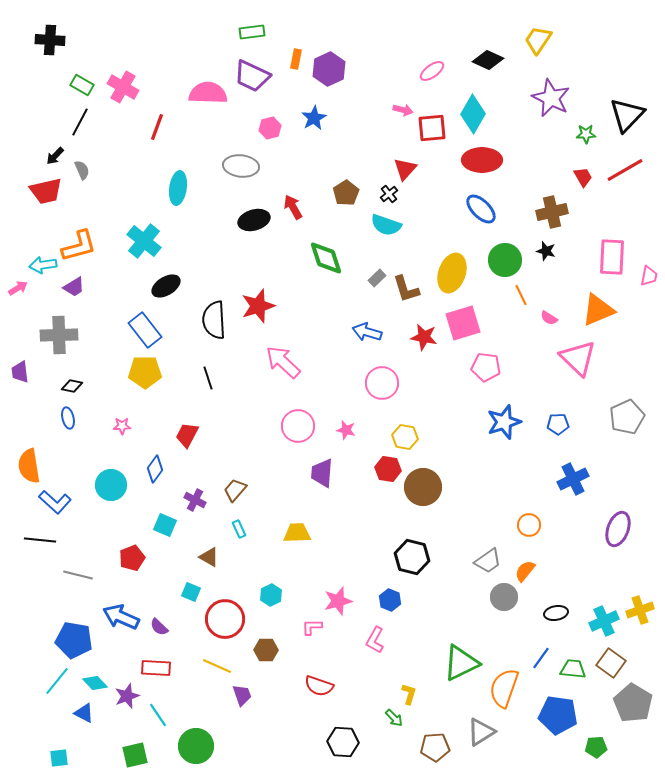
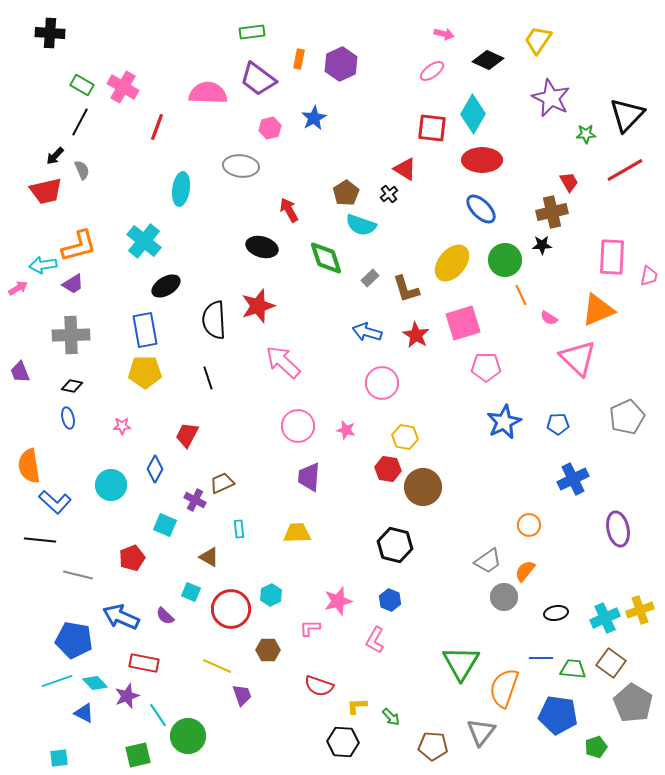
black cross at (50, 40): moved 7 px up
orange rectangle at (296, 59): moved 3 px right
purple hexagon at (329, 69): moved 12 px right, 5 px up
purple trapezoid at (252, 76): moved 6 px right, 3 px down; rotated 12 degrees clockwise
pink arrow at (403, 110): moved 41 px right, 76 px up
red square at (432, 128): rotated 12 degrees clockwise
red triangle at (405, 169): rotated 40 degrees counterclockwise
red trapezoid at (583, 177): moved 14 px left, 5 px down
cyan ellipse at (178, 188): moved 3 px right, 1 px down
red arrow at (293, 207): moved 4 px left, 3 px down
black ellipse at (254, 220): moved 8 px right, 27 px down; rotated 32 degrees clockwise
cyan semicircle at (386, 225): moved 25 px left
black star at (546, 251): moved 4 px left, 6 px up; rotated 18 degrees counterclockwise
yellow ellipse at (452, 273): moved 10 px up; rotated 21 degrees clockwise
gray rectangle at (377, 278): moved 7 px left
purple trapezoid at (74, 287): moved 1 px left, 3 px up
blue rectangle at (145, 330): rotated 28 degrees clockwise
gray cross at (59, 335): moved 12 px right
red star at (424, 337): moved 8 px left, 2 px up; rotated 20 degrees clockwise
pink pentagon at (486, 367): rotated 8 degrees counterclockwise
purple trapezoid at (20, 372): rotated 15 degrees counterclockwise
blue star at (504, 422): rotated 8 degrees counterclockwise
blue diamond at (155, 469): rotated 8 degrees counterclockwise
purple trapezoid at (322, 473): moved 13 px left, 4 px down
brown trapezoid at (235, 490): moved 13 px left, 7 px up; rotated 25 degrees clockwise
cyan rectangle at (239, 529): rotated 18 degrees clockwise
purple ellipse at (618, 529): rotated 32 degrees counterclockwise
black hexagon at (412, 557): moved 17 px left, 12 px up
red circle at (225, 619): moved 6 px right, 10 px up
cyan cross at (604, 621): moved 1 px right, 3 px up
purple semicircle at (159, 627): moved 6 px right, 11 px up
pink L-shape at (312, 627): moved 2 px left, 1 px down
brown hexagon at (266, 650): moved 2 px right
blue line at (541, 658): rotated 55 degrees clockwise
green triangle at (461, 663): rotated 33 degrees counterclockwise
red rectangle at (156, 668): moved 12 px left, 5 px up; rotated 8 degrees clockwise
cyan line at (57, 681): rotated 32 degrees clockwise
yellow L-shape at (409, 694): moved 52 px left, 12 px down; rotated 110 degrees counterclockwise
green arrow at (394, 718): moved 3 px left, 1 px up
gray triangle at (481, 732): rotated 20 degrees counterclockwise
green circle at (196, 746): moved 8 px left, 10 px up
brown pentagon at (435, 747): moved 2 px left, 1 px up; rotated 8 degrees clockwise
green pentagon at (596, 747): rotated 15 degrees counterclockwise
green square at (135, 755): moved 3 px right
